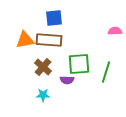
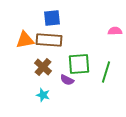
blue square: moved 2 px left
purple semicircle: rotated 24 degrees clockwise
cyan star: rotated 16 degrees clockwise
